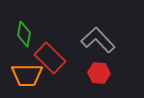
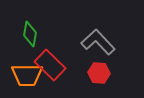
green diamond: moved 6 px right
gray L-shape: moved 2 px down
red rectangle: moved 7 px down
